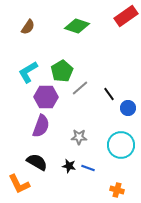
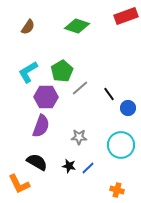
red rectangle: rotated 15 degrees clockwise
blue line: rotated 64 degrees counterclockwise
